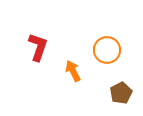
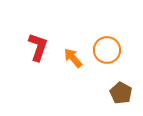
orange arrow: moved 13 px up; rotated 15 degrees counterclockwise
brown pentagon: rotated 15 degrees counterclockwise
